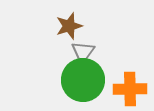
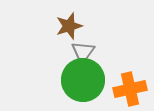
orange cross: rotated 12 degrees counterclockwise
